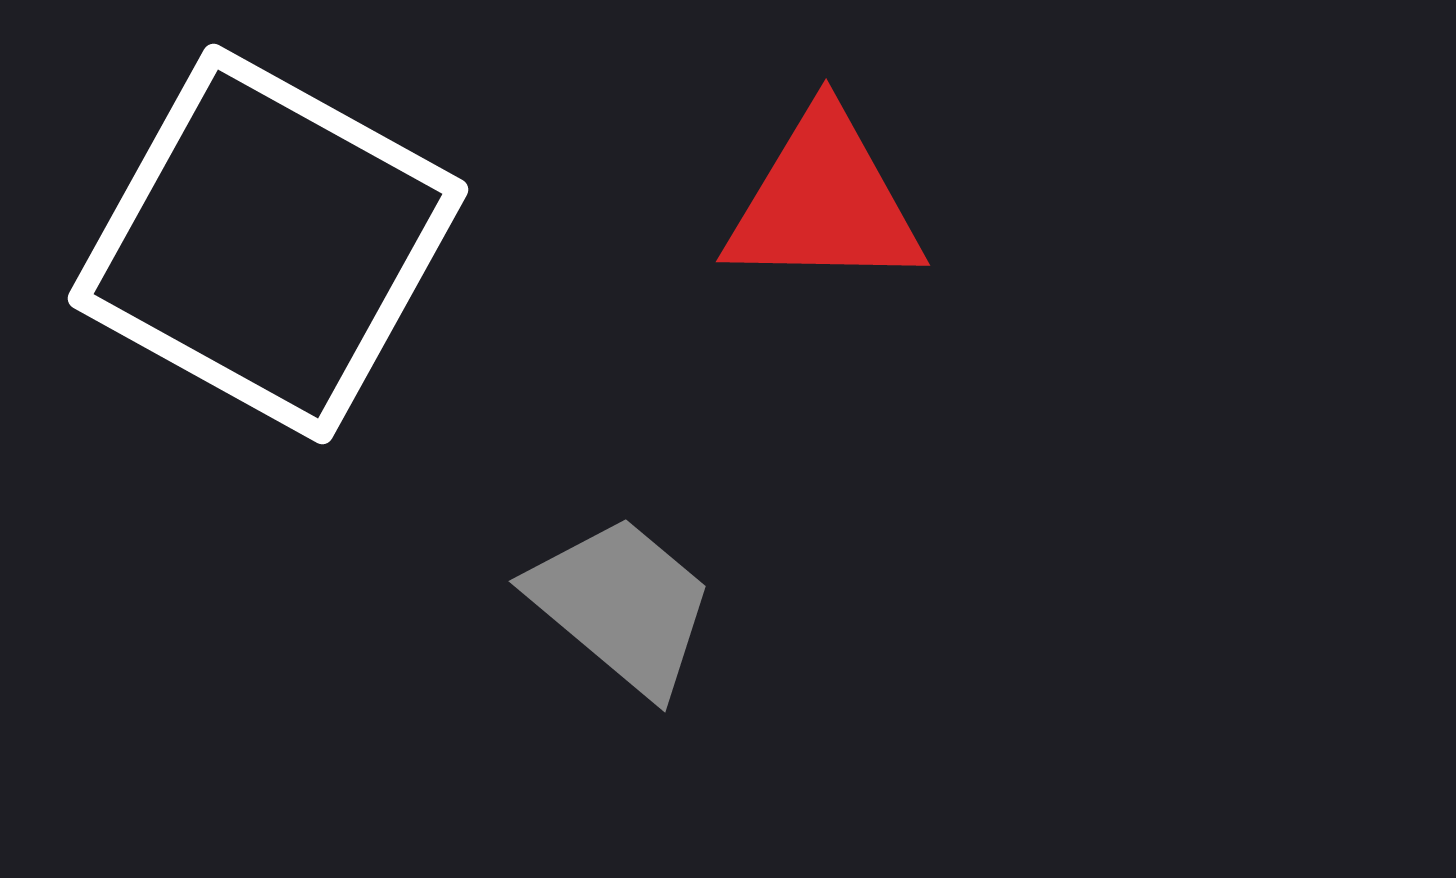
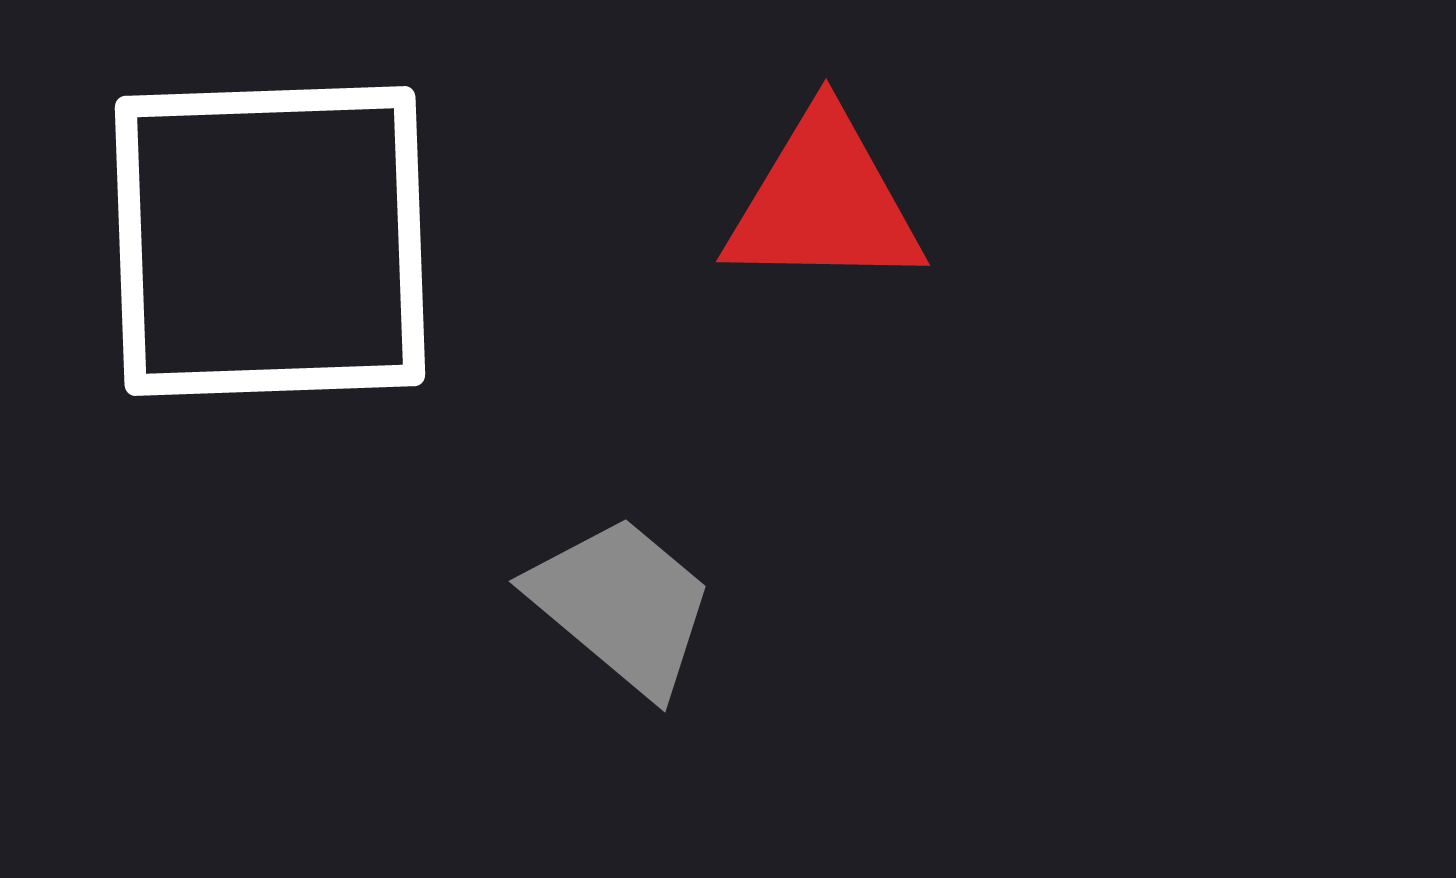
white square: moved 2 px right, 3 px up; rotated 31 degrees counterclockwise
